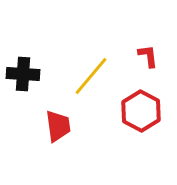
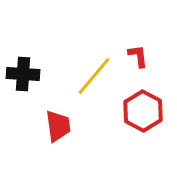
red L-shape: moved 10 px left
yellow line: moved 3 px right
red hexagon: moved 2 px right
